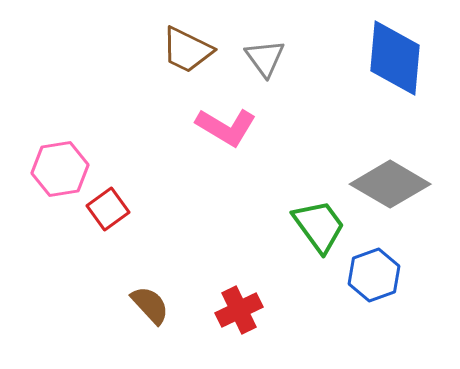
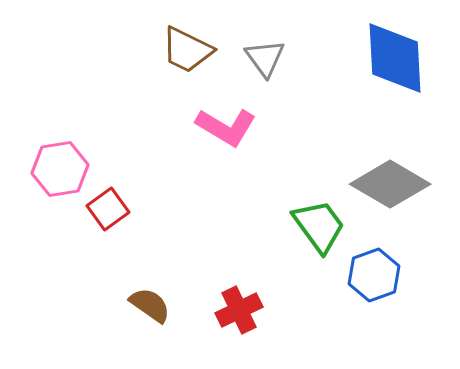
blue diamond: rotated 8 degrees counterclockwise
brown semicircle: rotated 12 degrees counterclockwise
